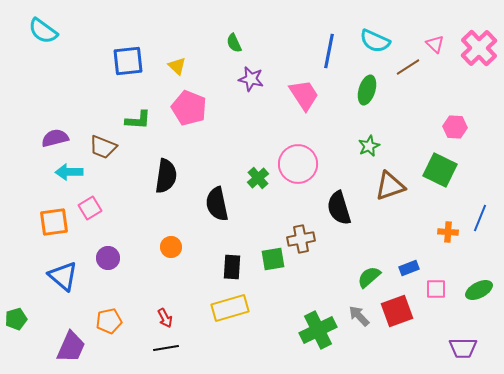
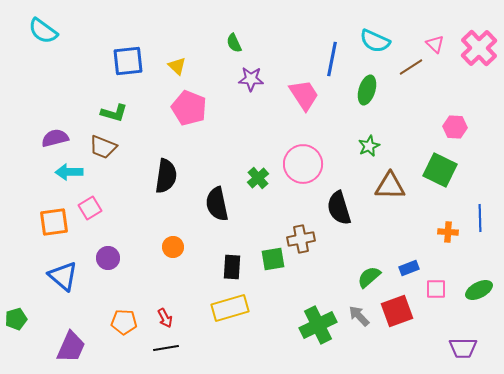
blue line at (329, 51): moved 3 px right, 8 px down
brown line at (408, 67): moved 3 px right
purple star at (251, 79): rotated 10 degrees counterclockwise
green L-shape at (138, 120): moved 24 px left, 7 px up; rotated 12 degrees clockwise
pink circle at (298, 164): moved 5 px right
brown triangle at (390, 186): rotated 20 degrees clockwise
blue line at (480, 218): rotated 24 degrees counterclockwise
orange circle at (171, 247): moved 2 px right
orange pentagon at (109, 321): moved 15 px right, 1 px down; rotated 15 degrees clockwise
green cross at (318, 330): moved 5 px up
